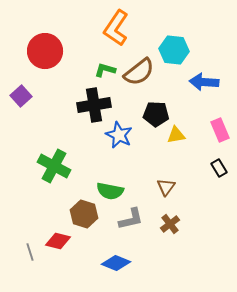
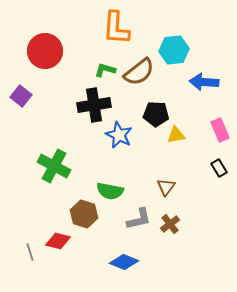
orange L-shape: rotated 30 degrees counterclockwise
cyan hexagon: rotated 12 degrees counterclockwise
purple square: rotated 10 degrees counterclockwise
gray L-shape: moved 8 px right
blue diamond: moved 8 px right, 1 px up
